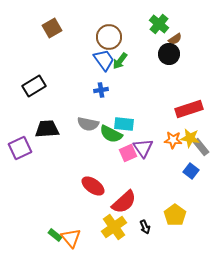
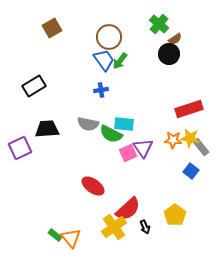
red semicircle: moved 4 px right, 7 px down
